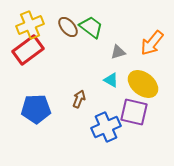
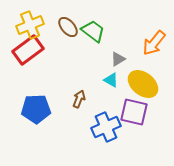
green trapezoid: moved 2 px right, 4 px down
orange arrow: moved 2 px right
gray triangle: moved 7 px down; rotated 14 degrees counterclockwise
